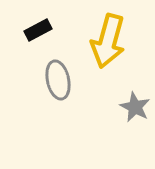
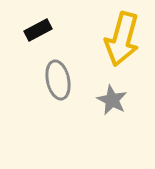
yellow arrow: moved 14 px right, 2 px up
gray star: moved 23 px left, 7 px up
